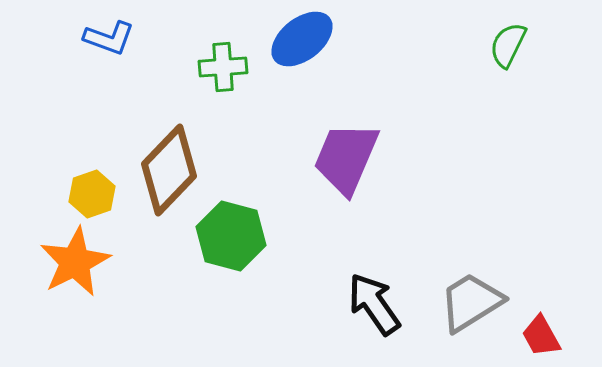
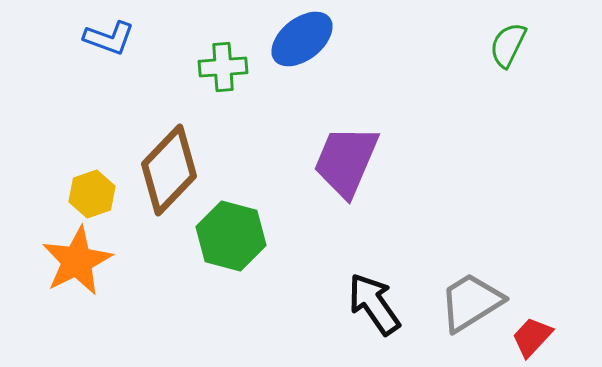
purple trapezoid: moved 3 px down
orange star: moved 2 px right, 1 px up
red trapezoid: moved 9 px left, 1 px down; rotated 72 degrees clockwise
